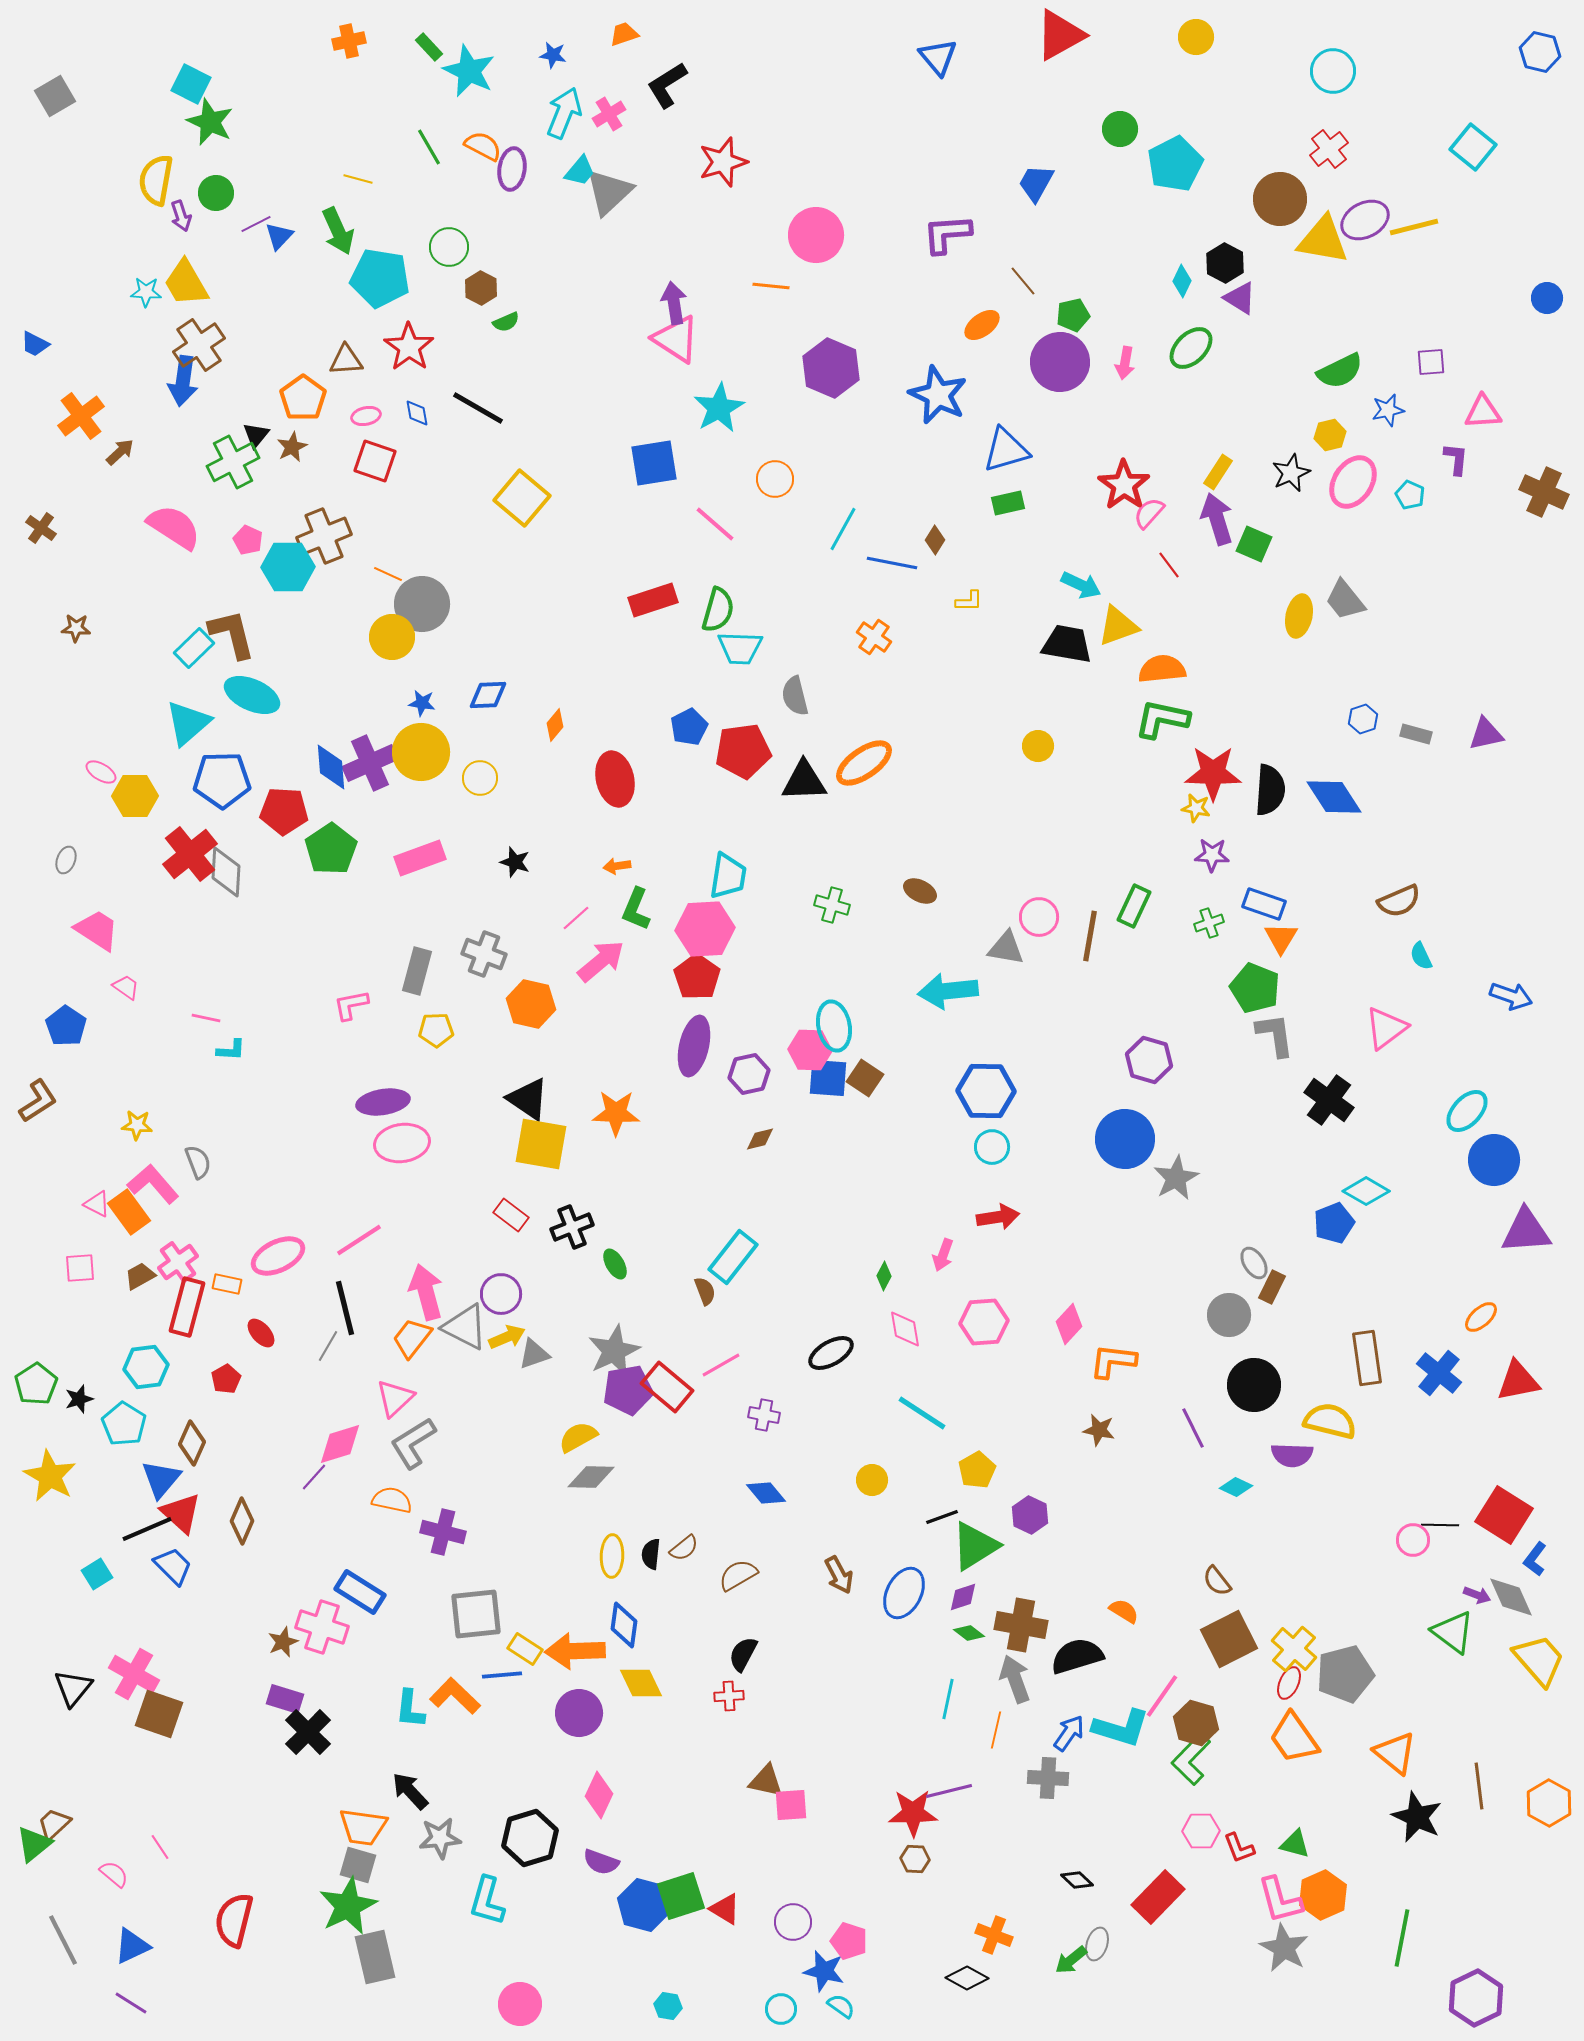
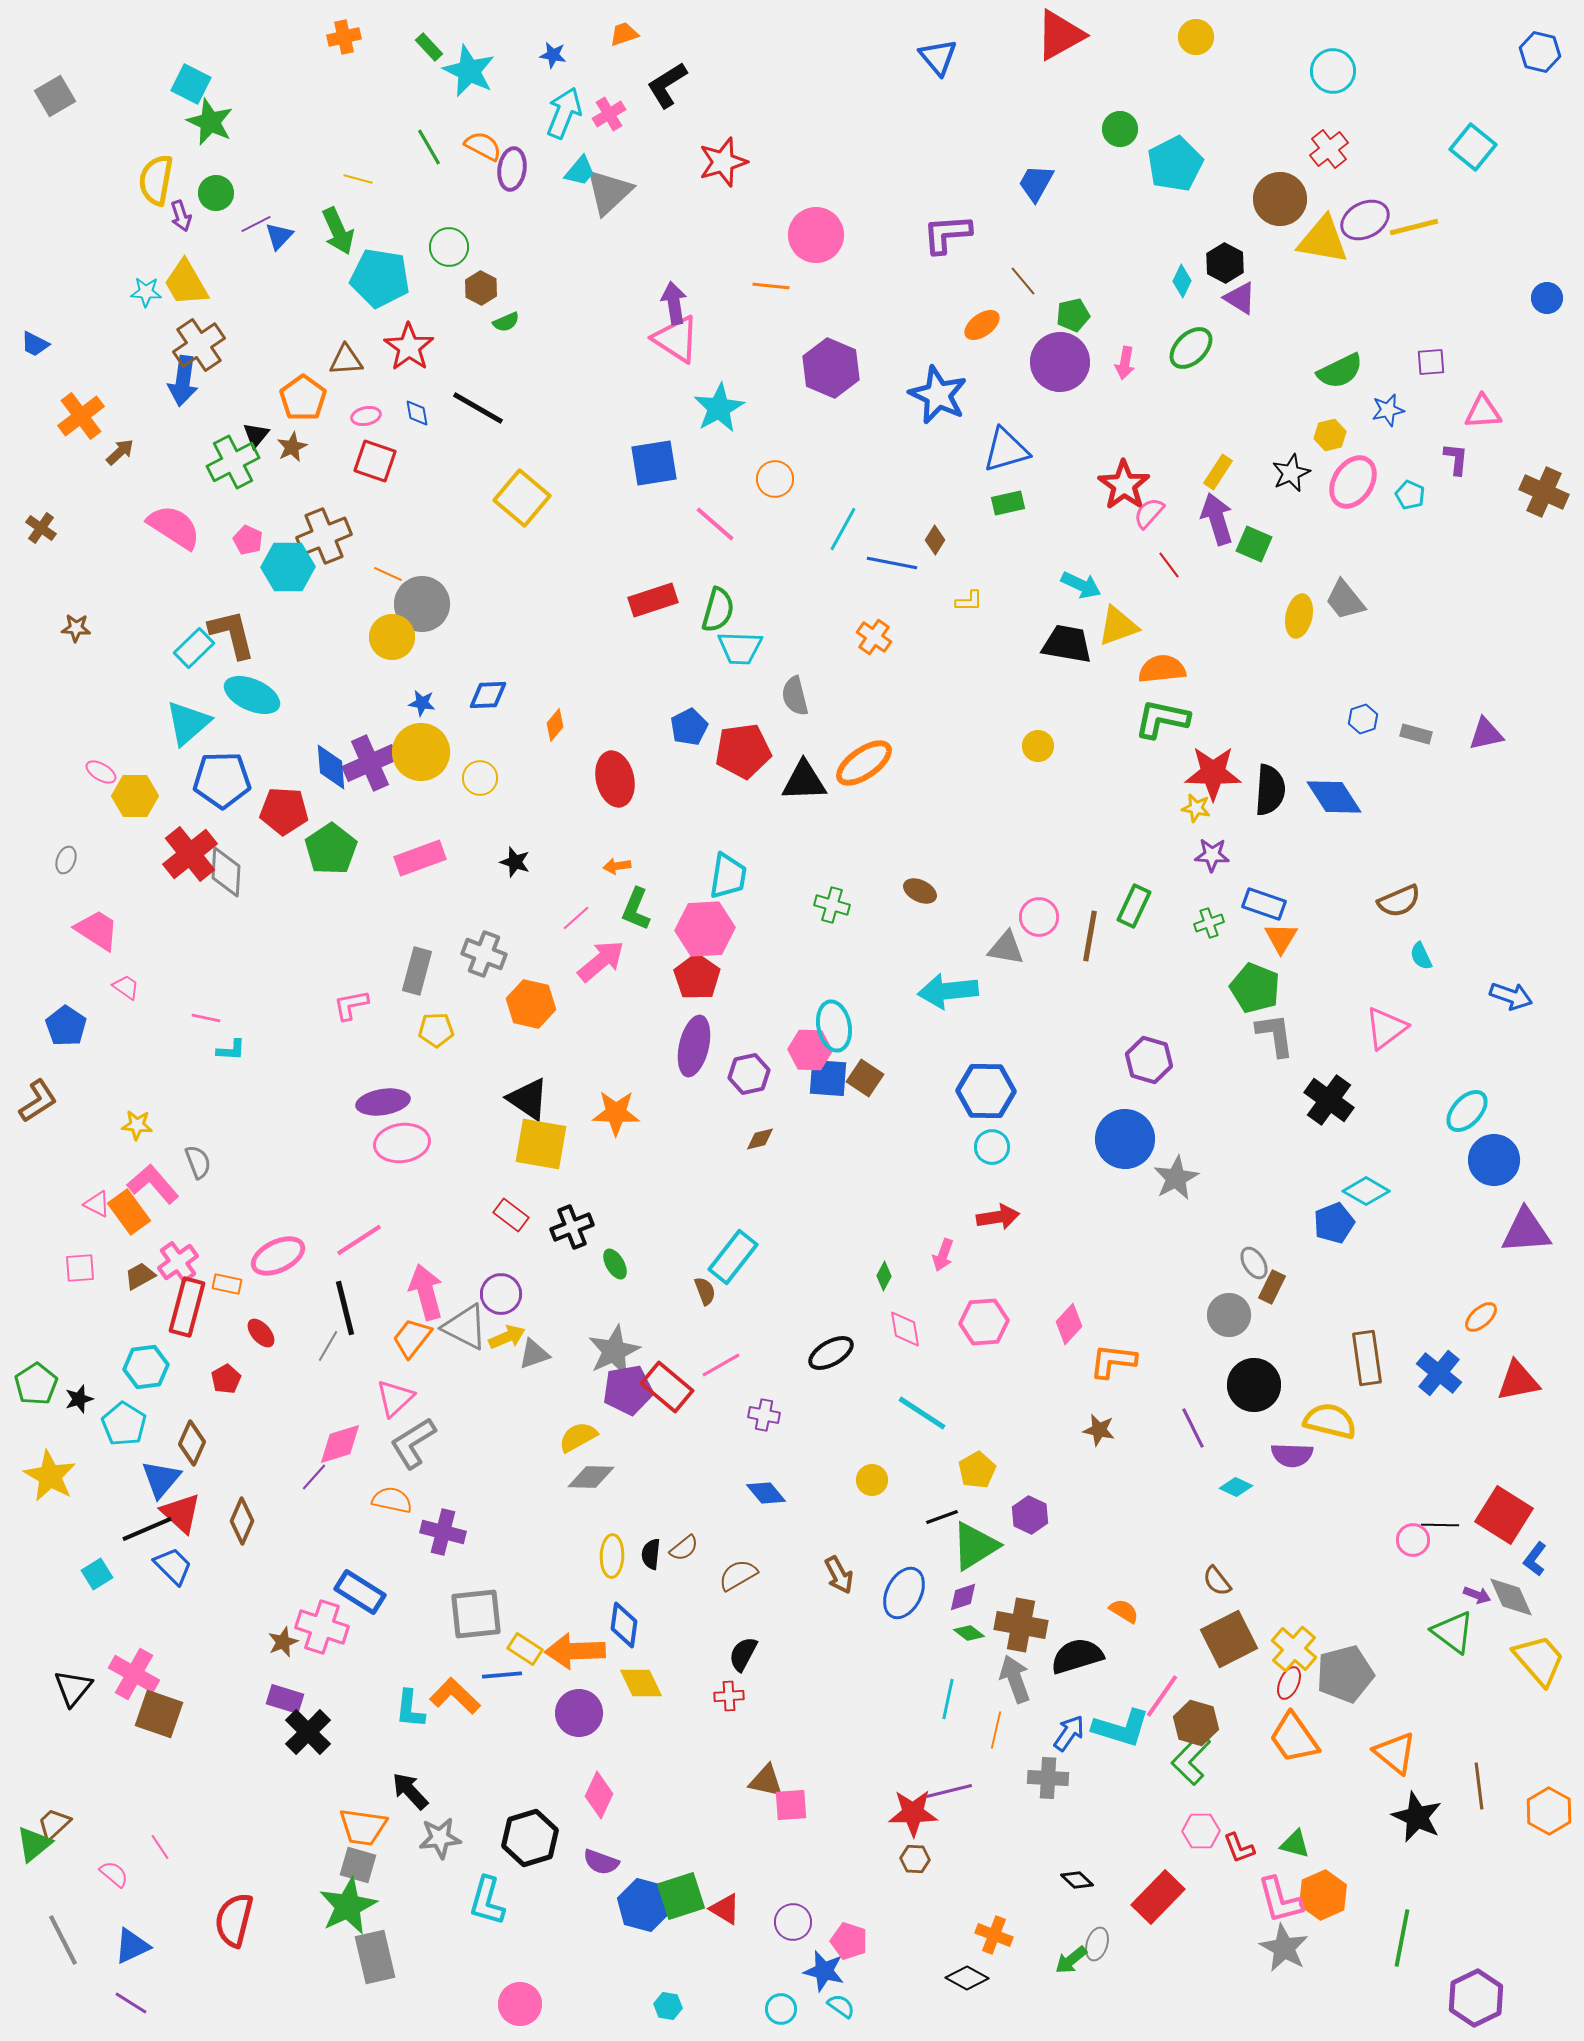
orange cross at (349, 41): moved 5 px left, 4 px up
orange hexagon at (1549, 1803): moved 8 px down
